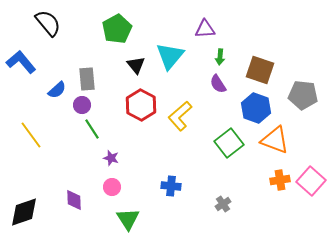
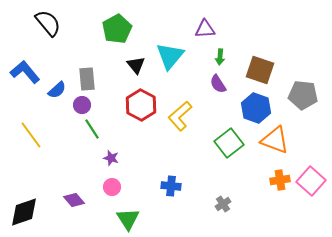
blue L-shape: moved 4 px right, 10 px down
purple diamond: rotated 40 degrees counterclockwise
